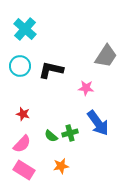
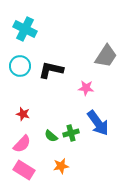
cyan cross: rotated 15 degrees counterclockwise
green cross: moved 1 px right
